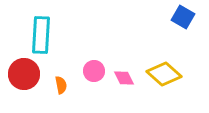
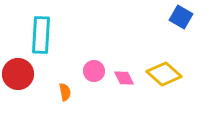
blue square: moved 2 px left
red circle: moved 6 px left
orange semicircle: moved 4 px right, 7 px down
